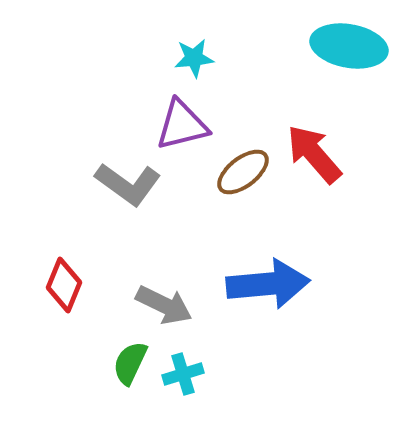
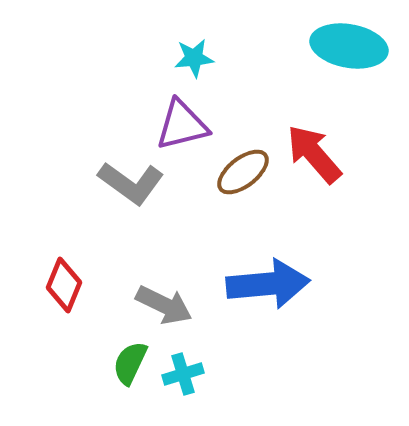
gray L-shape: moved 3 px right, 1 px up
